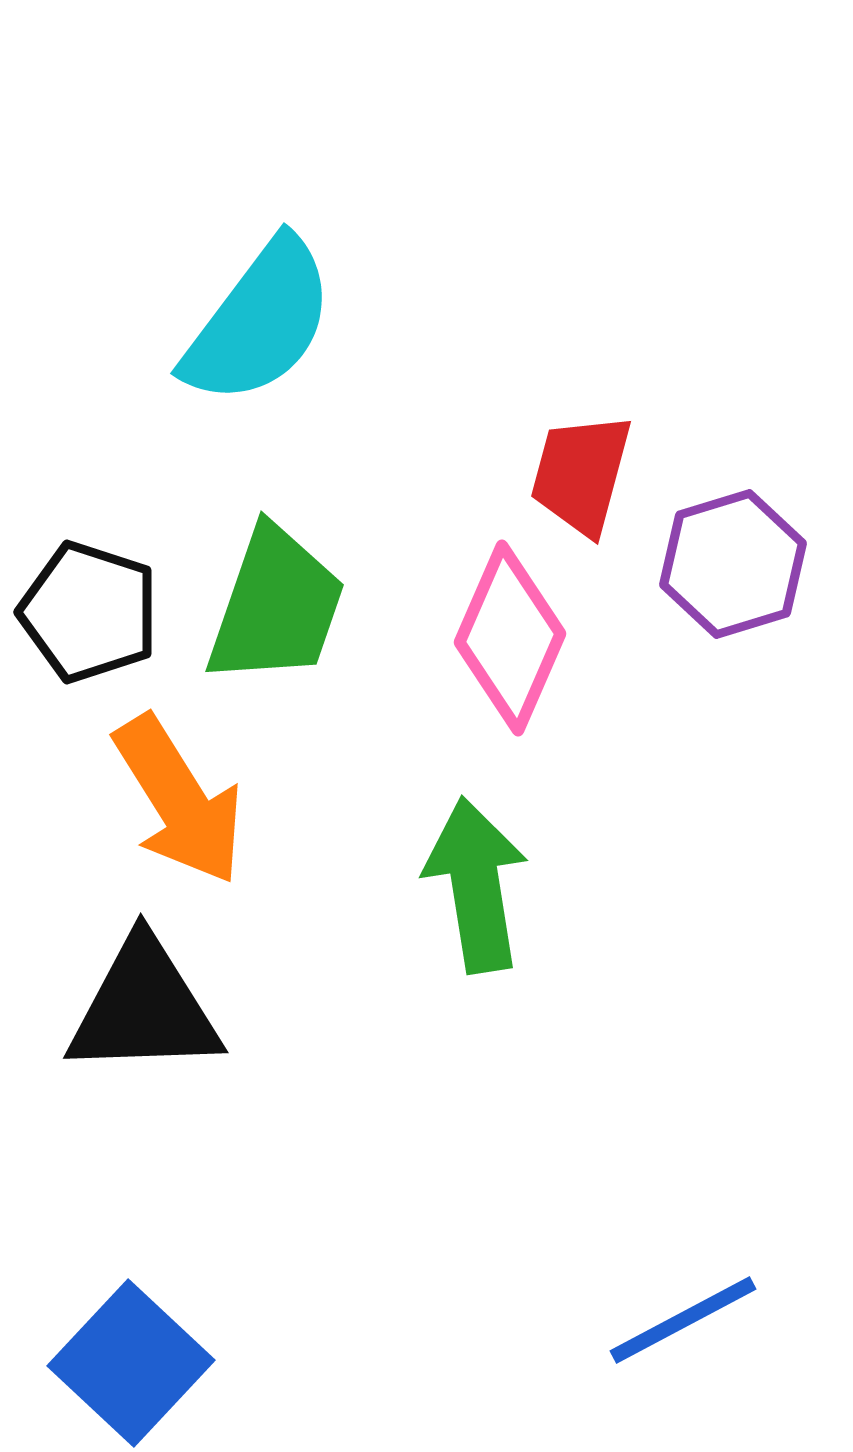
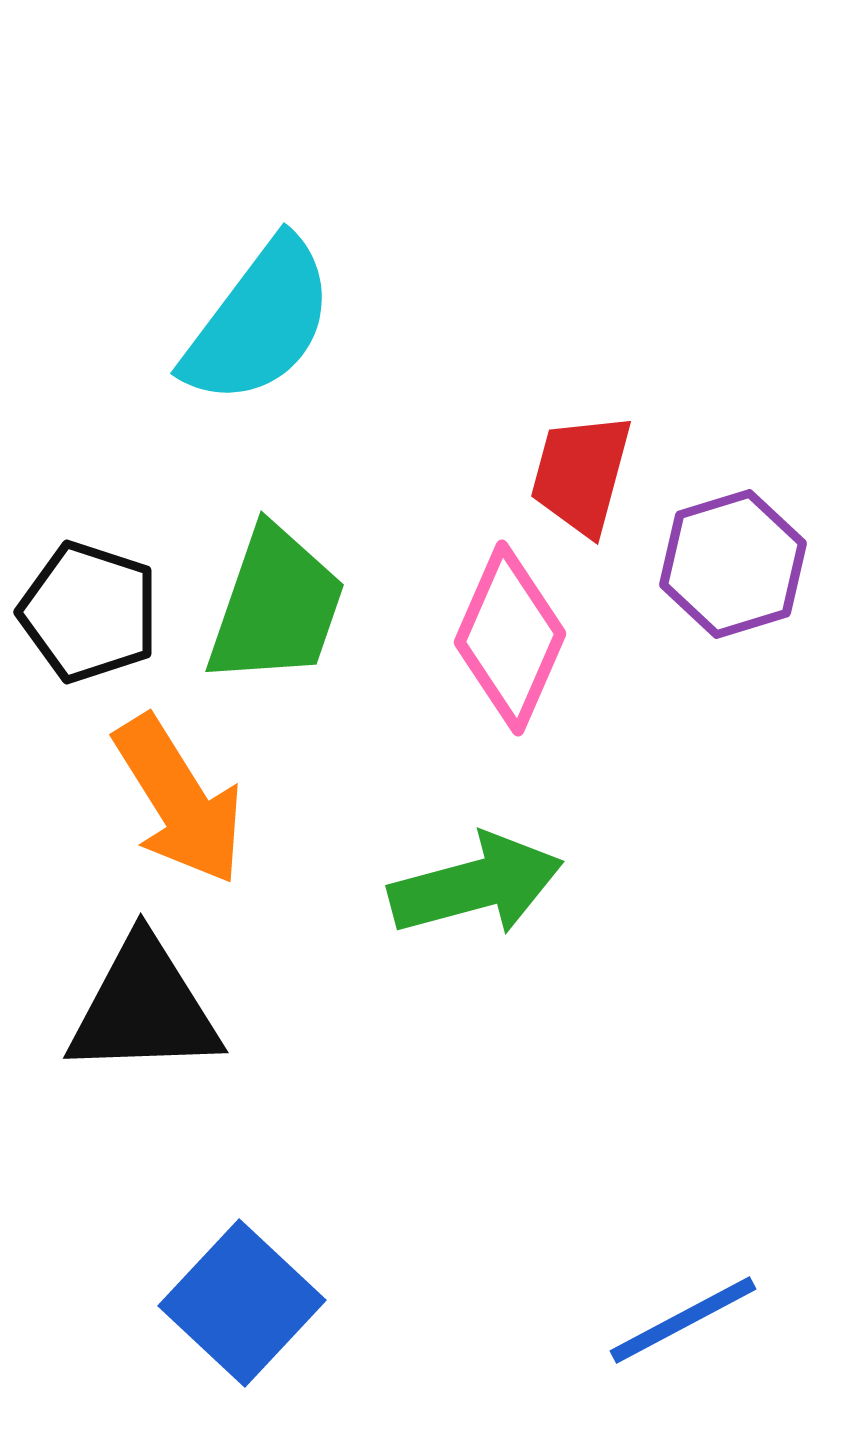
green arrow: rotated 84 degrees clockwise
blue square: moved 111 px right, 60 px up
